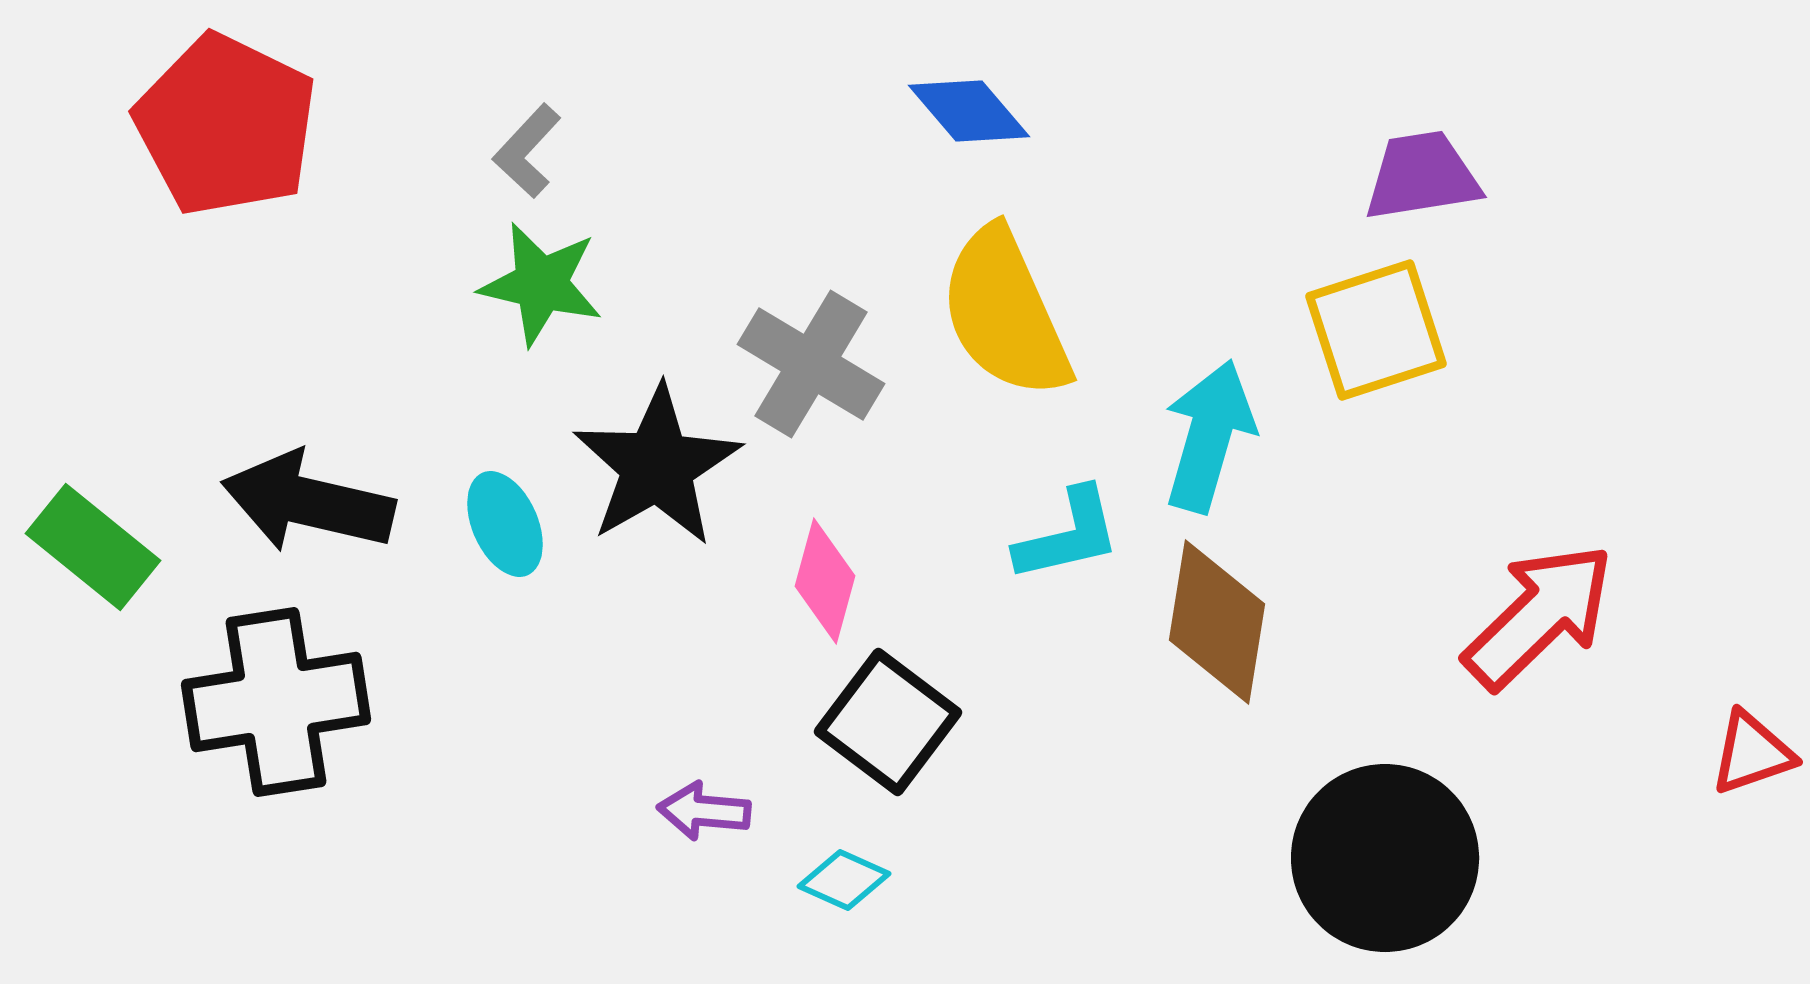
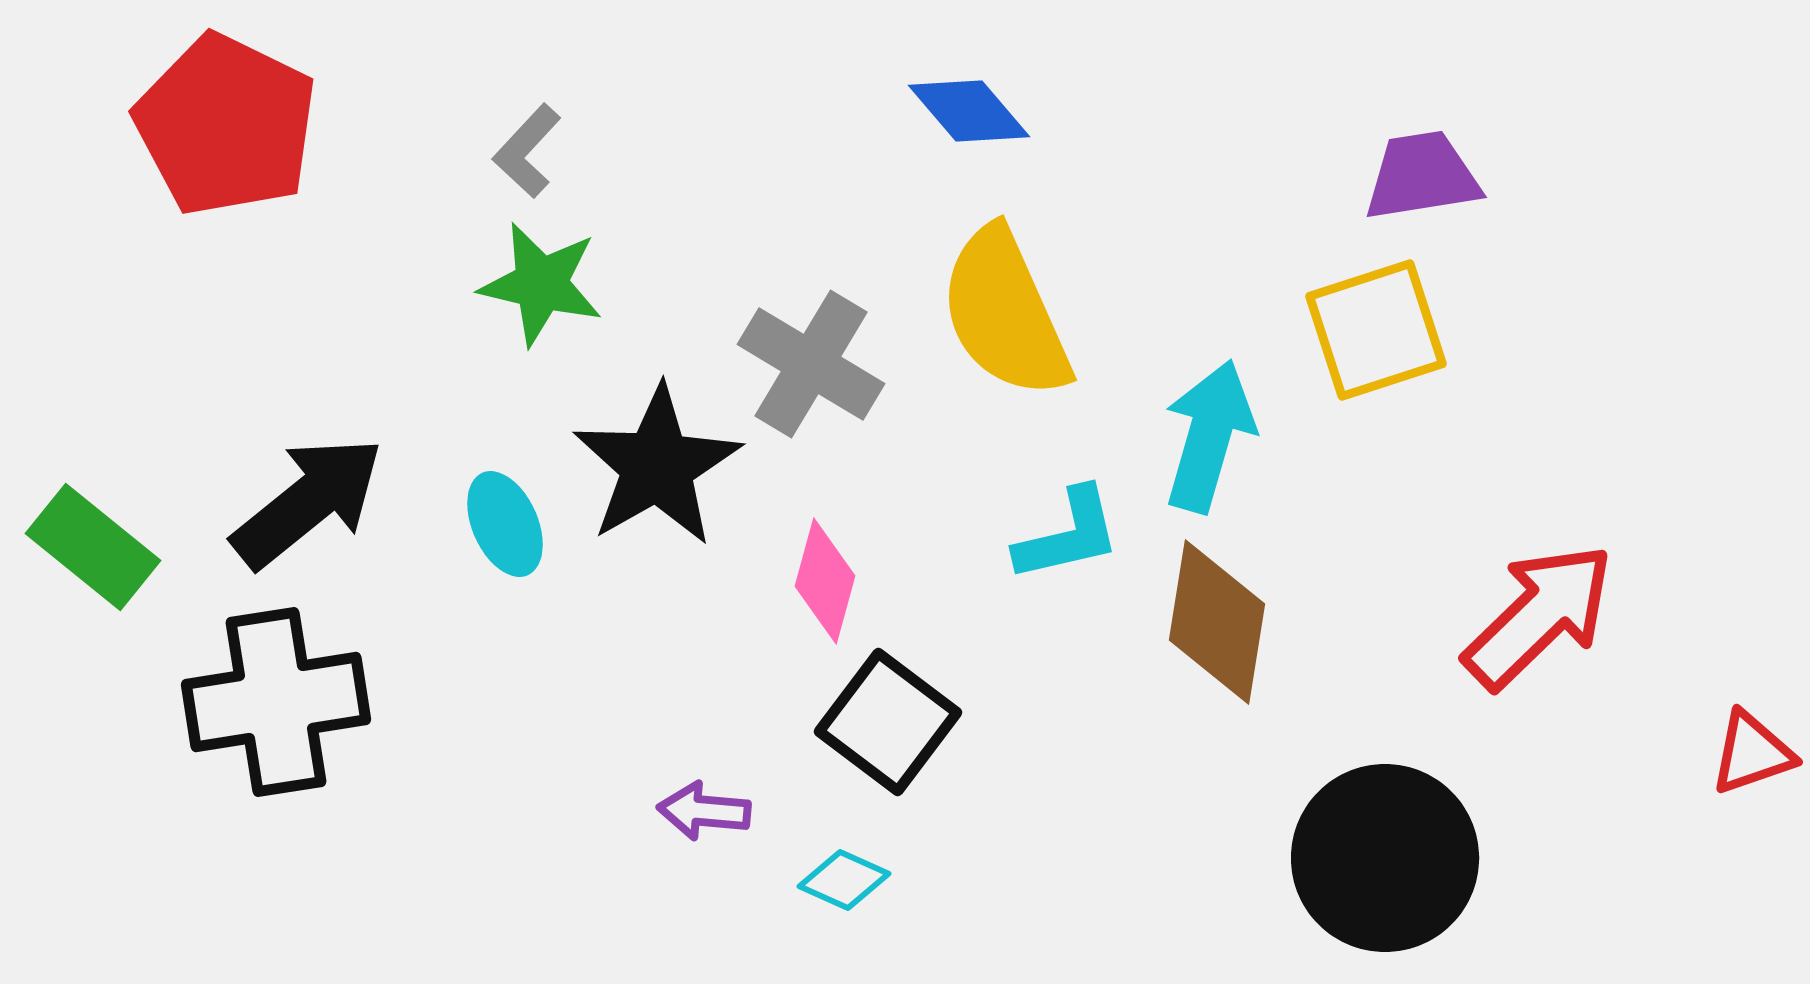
black arrow: rotated 128 degrees clockwise
